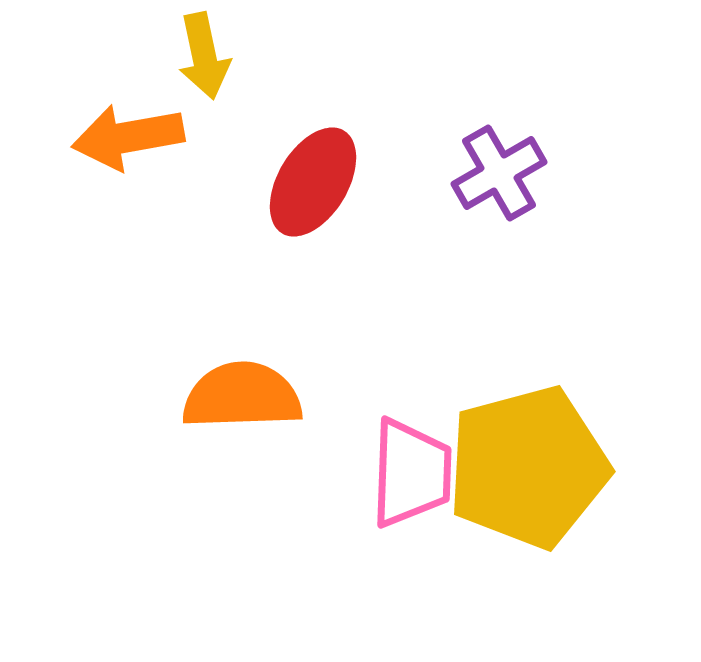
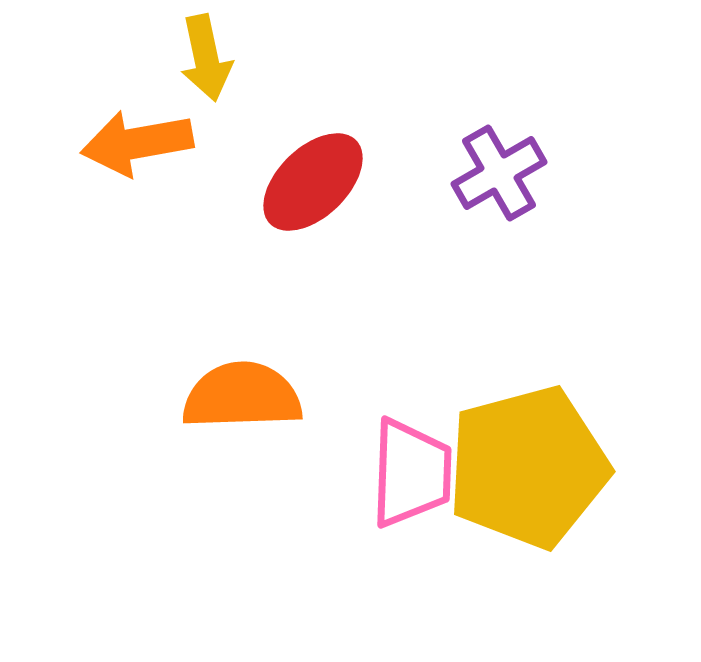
yellow arrow: moved 2 px right, 2 px down
orange arrow: moved 9 px right, 6 px down
red ellipse: rotated 15 degrees clockwise
